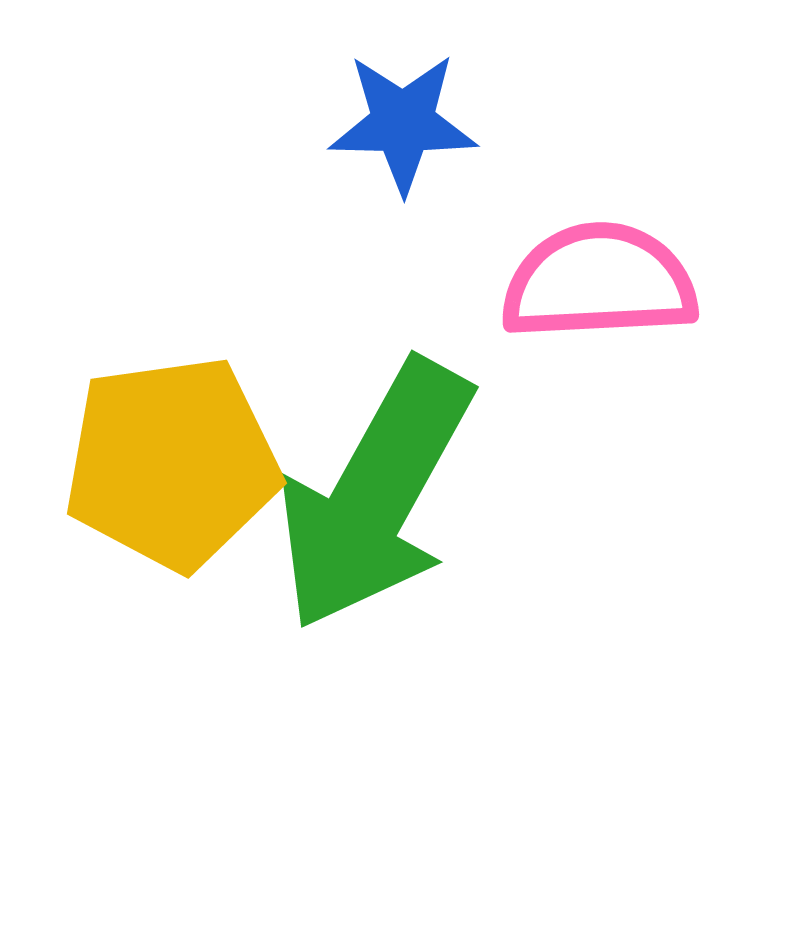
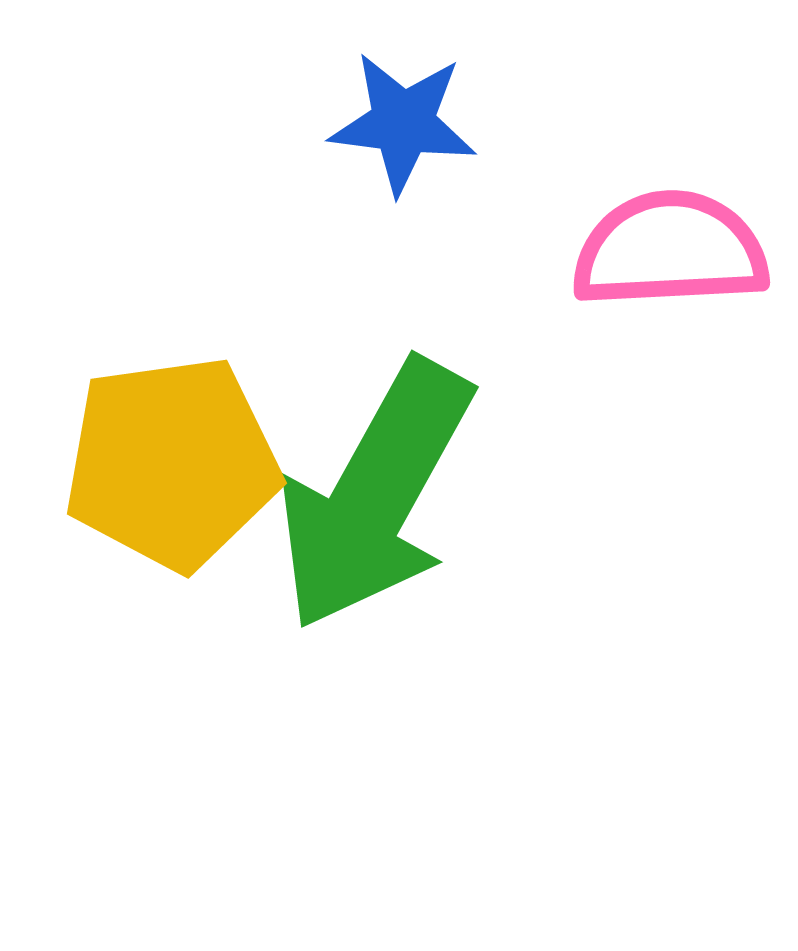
blue star: rotated 6 degrees clockwise
pink semicircle: moved 71 px right, 32 px up
